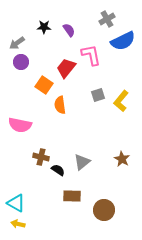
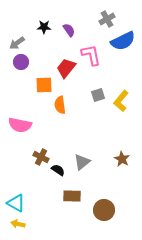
orange square: rotated 36 degrees counterclockwise
brown cross: rotated 14 degrees clockwise
